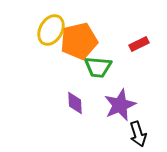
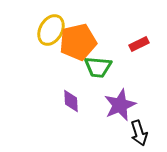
orange pentagon: moved 1 px left, 1 px down
purple diamond: moved 4 px left, 2 px up
black arrow: moved 1 px right, 1 px up
